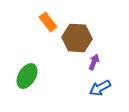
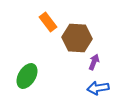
blue arrow: moved 2 px left; rotated 20 degrees clockwise
